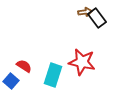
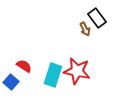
brown arrow: moved 17 px down; rotated 72 degrees clockwise
red star: moved 5 px left, 9 px down
blue square: moved 1 px down
